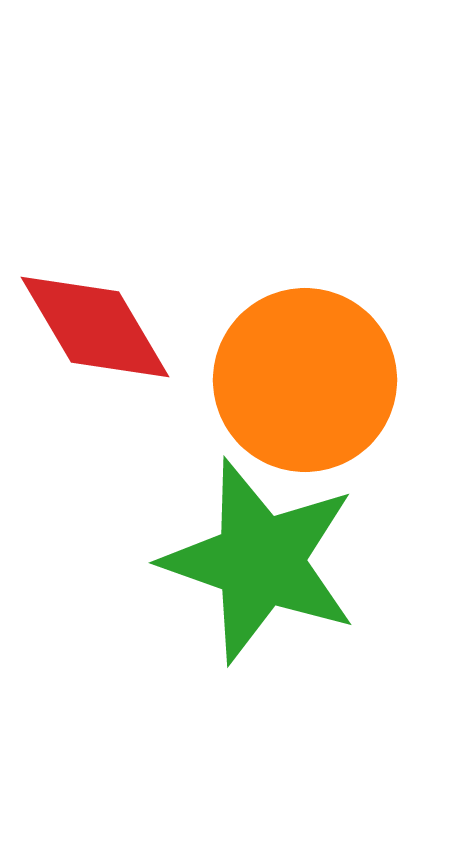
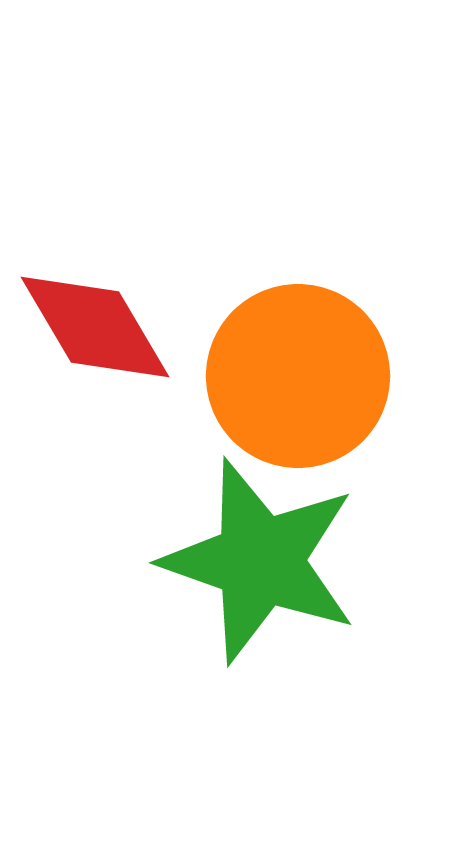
orange circle: moved 7 px left, 4 px up
